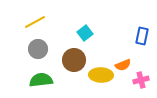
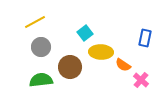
blue rectangle: moved 3 px right, 2 px down
gray circle: moved 3 px right, 2 px up
brown circle: moved 4 px left, 7 px down
orange semicircle: rotated 56 degrees clockwise
yellow ellipse: moved 23 px up
pink cross: rotated 35 degrees counterclockwise
